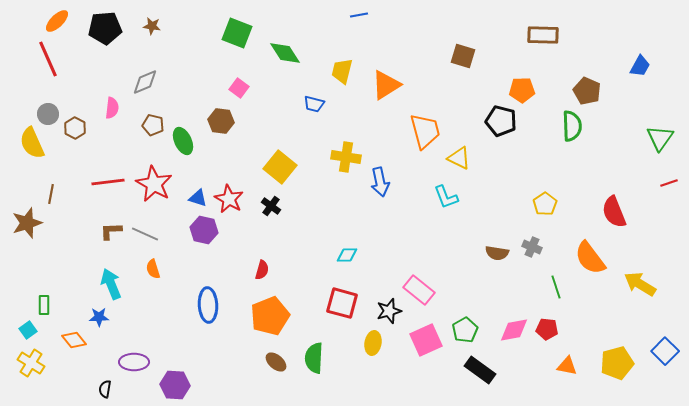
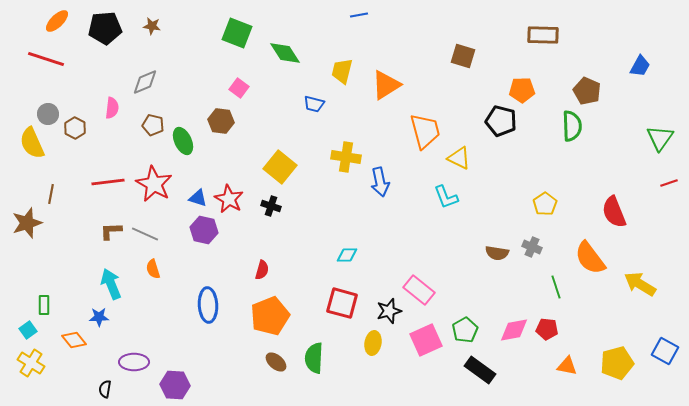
red line at (48, 59): moved 2 px left; rotated 48 degrees counterclockwise
black cross at (271, 206): rotated 18 degrees counterclockwise
blue square at (665, 351): rotated 16 degrees counterclockwise
